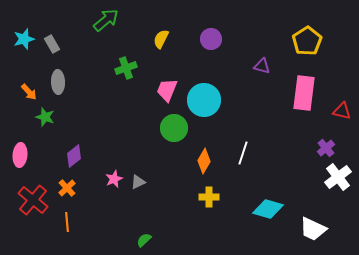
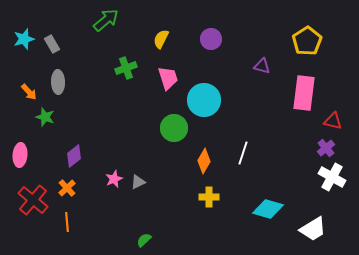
pink trapezoid: moved 1 px right, 12 px up; rotated 140 degrees clockwise
red triangle: moved 9 px left, 10 px down
white cross: moved 6 px left; rotated 24 degrees counterclockwise
white trapezoid: rotated 56 degrees counterclockwise
